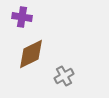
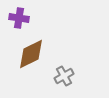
purple cross: moved 3 px left, 1 px down
